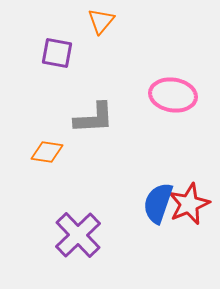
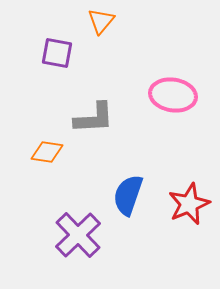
blue semicircle: moved 30 px left, 8 px up
